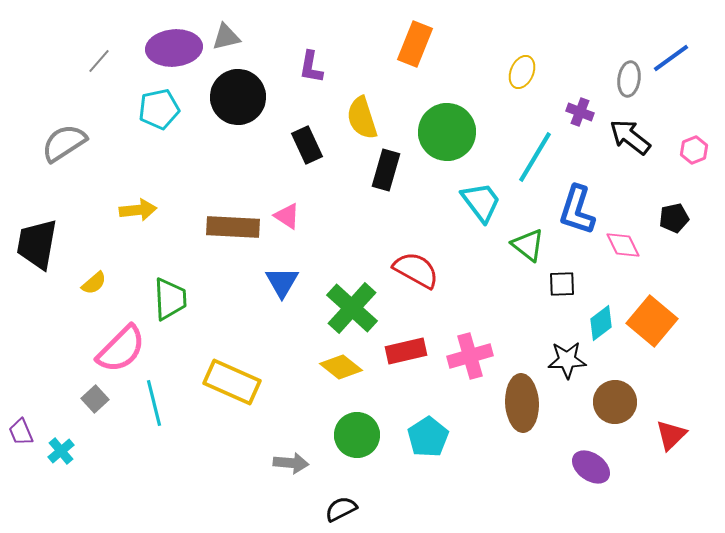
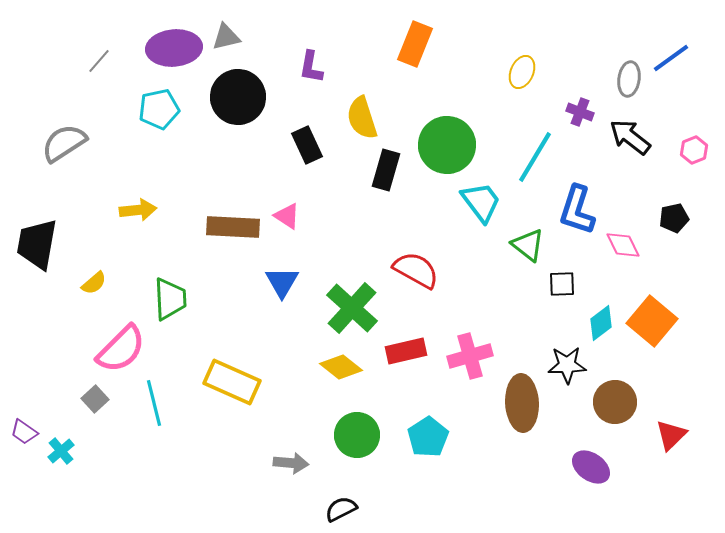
green circle at (447, 132): moved 13 px down
black star at (567, 360): moved 5 px down
purple trapezoid at (21, 432): moved 3 px right; rotated 32 degrees counterclockwise
